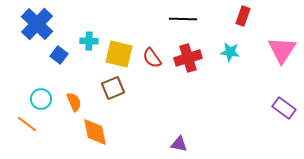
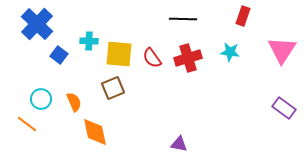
yellow square: rotated 8 degrees counterclockwise
